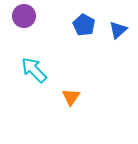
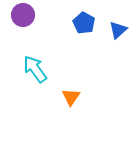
purple circle: moved 1 px left, 1 px up
blue pentagon: moved 2 px up
cyan arrow: moved 1 px right, 1 px up; rotated 8 degrees clockwise
